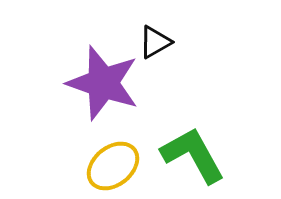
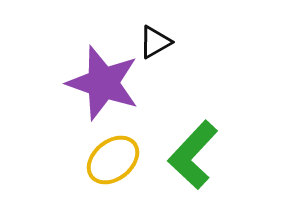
green L-shape: rotated 108 degrees counterclockwise
yellow ellipse: moved 6 px up
